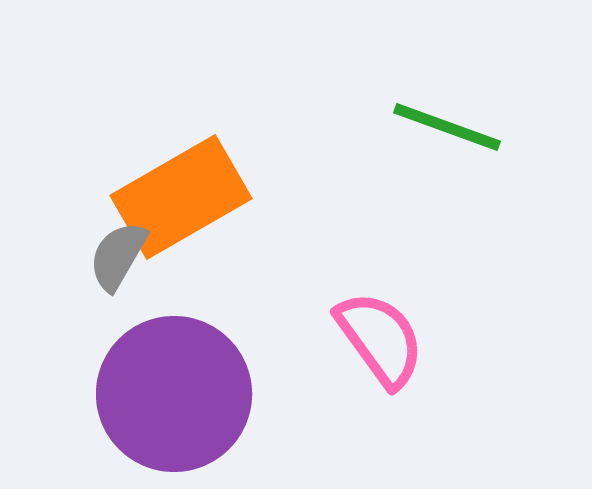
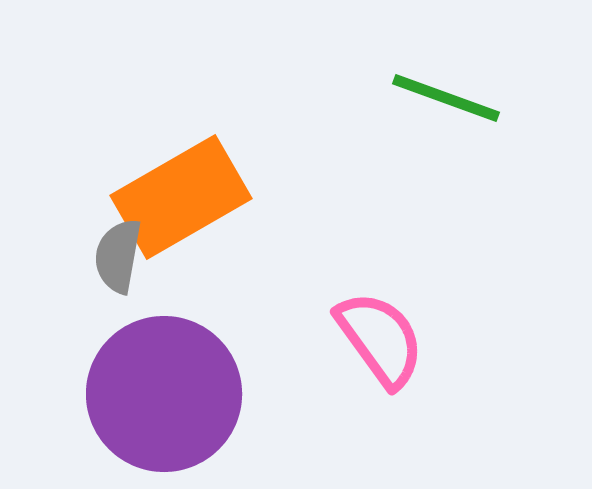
green line: moved 1 px left, 29 px up
gray semicircle: rotated 20 degrees counterclockwise
purple circle: moved 10 px left
